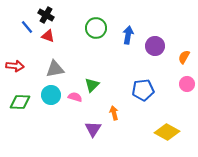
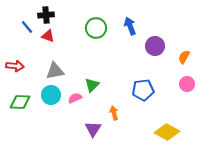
black cross: rotated 35 degrees counterclockwise
blue arrow: moved 2 px right, 9 px up; rotated 30 degrees counterclockwise
gray triangle: moved 2 px down
pink semicircle: moved 1 px down; rotated 40 degrees counterclockwise
